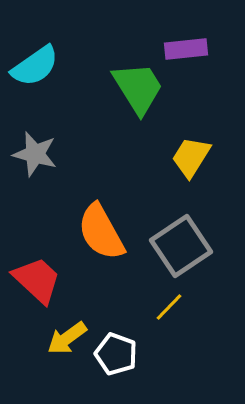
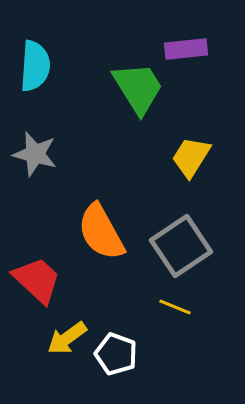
cyan semicircle: rotated 51 degrees counterclockwise
yellow line: moved 6 px right; rotated 68 degrees clockwise
